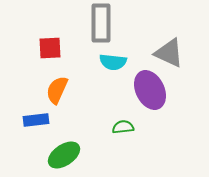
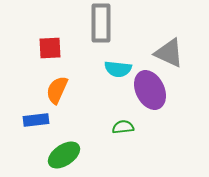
cyan semicircle: moved 5 px right, 7 px down
